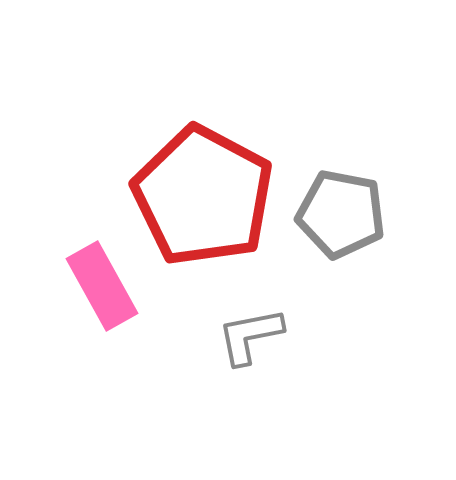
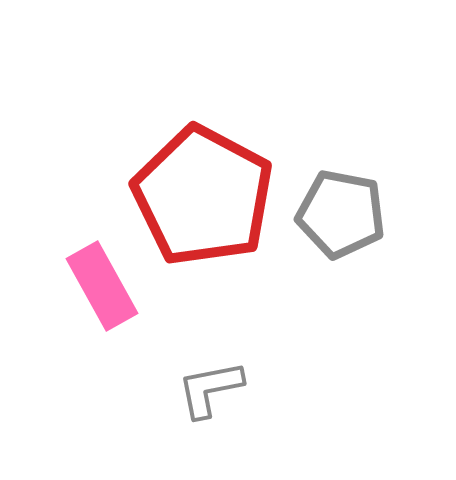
gray L-shape: moved 40 px left, 53 px down
